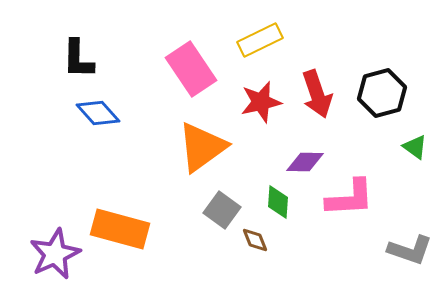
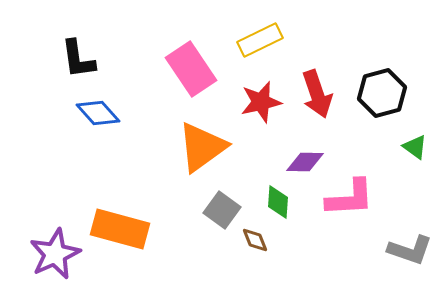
black L-shape: rotated 9 degrees counterclockwise
